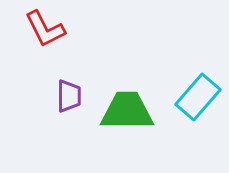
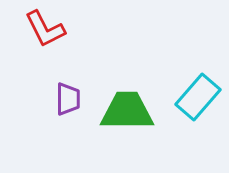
purple trapezoid: moved 1 px left, 3 px down
